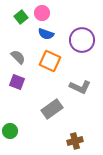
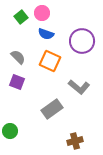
purple circle: moved 1 px down
gray L-shape: moved 1 px left; rotated 15 degrees clockwise
